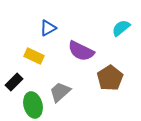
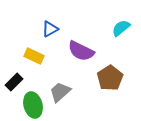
blue triangle: moved 2 px right, 1 px down
